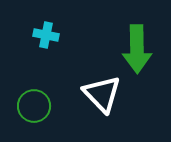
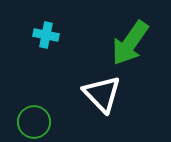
green arrow: moved 7 px left, 6 px up; rotated 36 degrees clockwise
green circle: moved 16 px down
